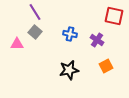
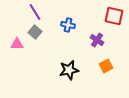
blue cross: moved 2 px left, 9 px up
